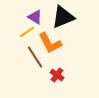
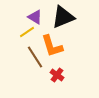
orange L-shape: moved 2 px right, 3 px down; rotated 10 degrees clockwise
